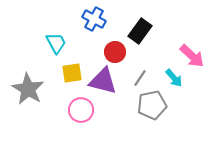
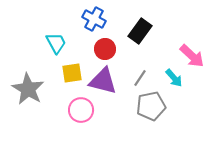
red circle: moved 10 px left, 3 px up
gray pentagon: moved 1 px left, 1 px down
